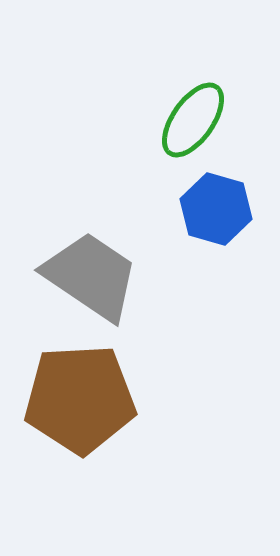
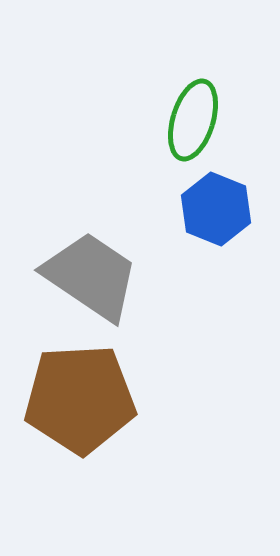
green ellipse: rotated 18 degrees counterclockwise
blue hexagon: rotated 6 degrees clockwise
